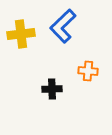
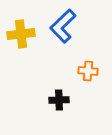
black cross: moved 7 px right, 11 px down
